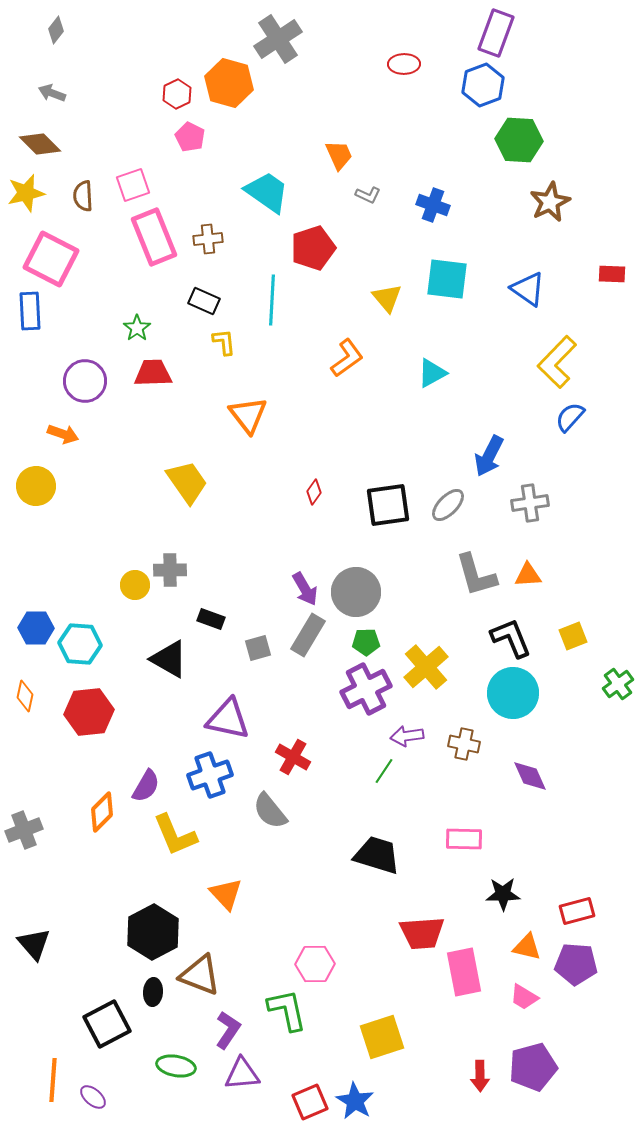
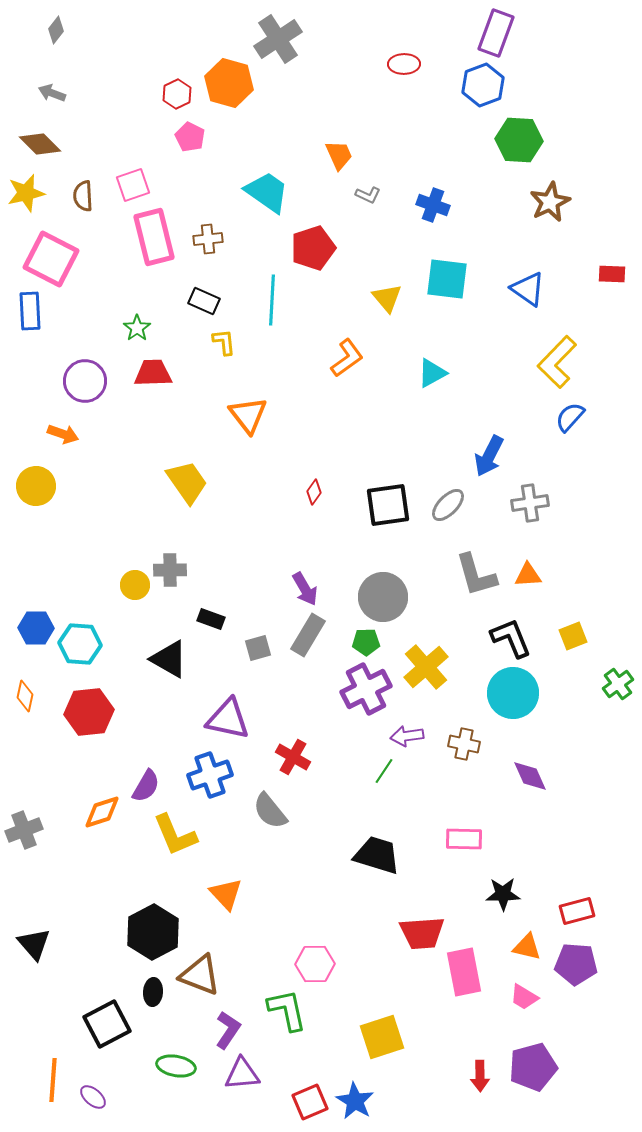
pink rectangle at (154, 237): rotated 8 degrees clockwise
gray circle at (356, 592): moved 27 px right, 5 px down
orange diamond at (102, 812): rotated 27 degrees clockwise
